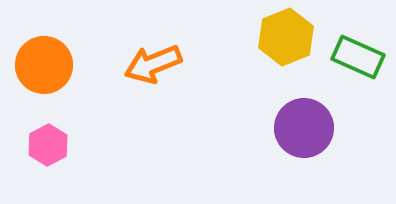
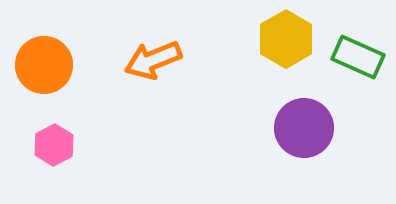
yellow hexagon: moved 2 px down; rotated 8 degrees counterclockwise
orange arrow: moved 4 px up
pink hexagon: moved 6 px right
